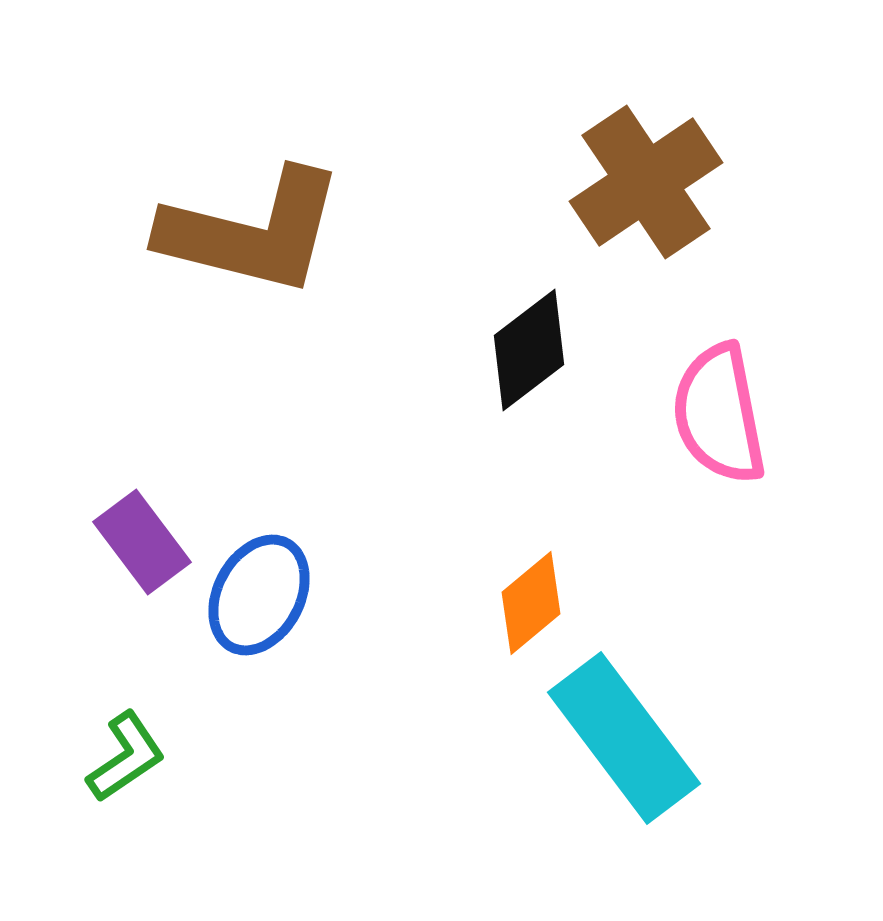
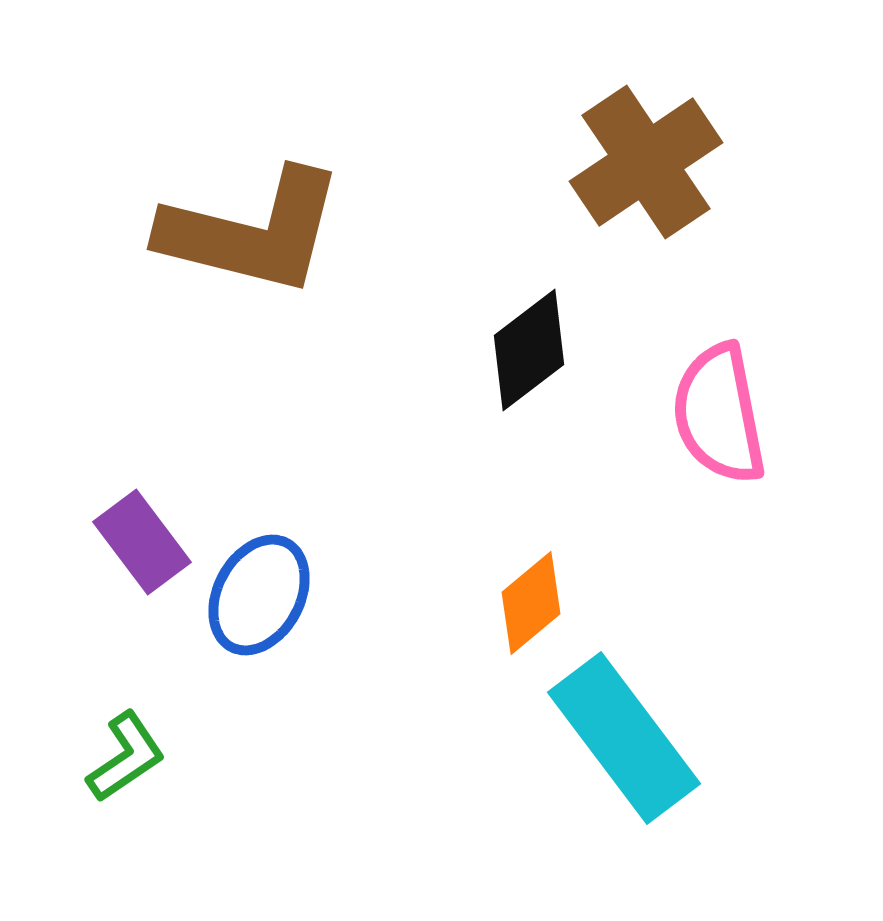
brown cross: moved 20 px up
